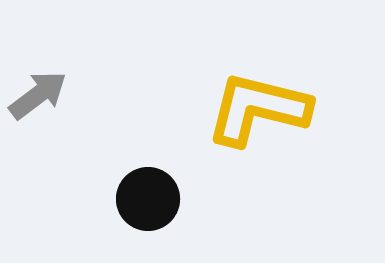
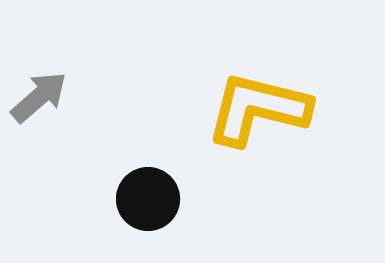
gray arrow: moved 1 px right, 2 px down; rotated 4 degrees counterclockwise
